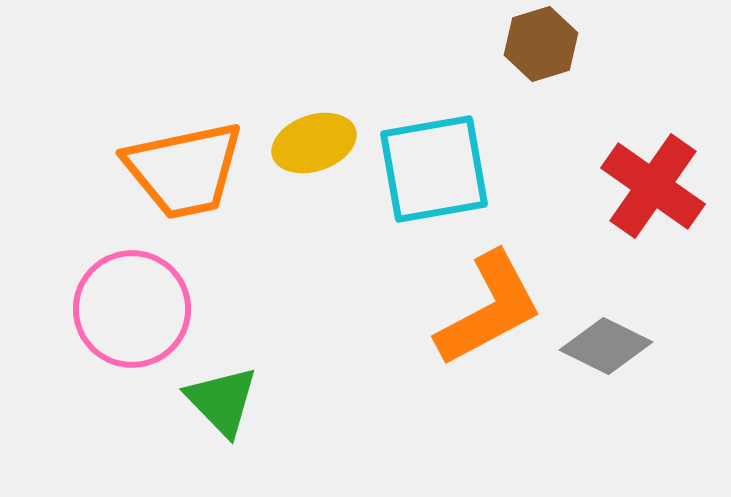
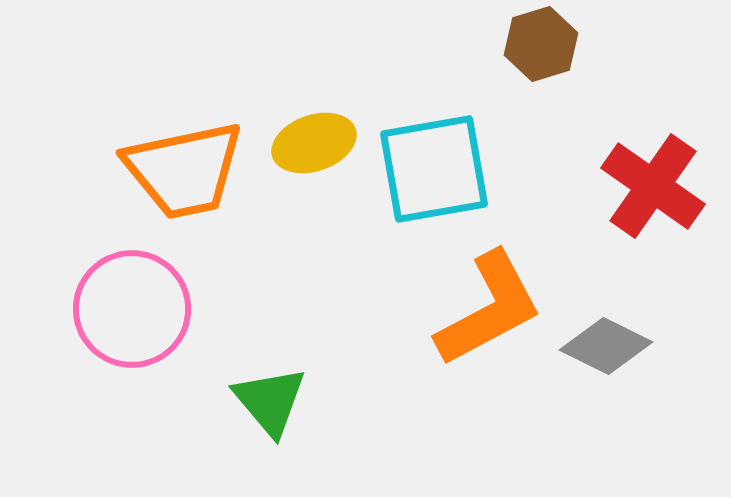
green triangle: moved 48 px right; rotated 4 degrees clockwise
